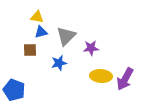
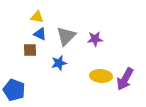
blue triangle: moved 1 px left, 2 px down; rotated 40 degrees clockwise
purple star: moved 4 px right, 9 px up
